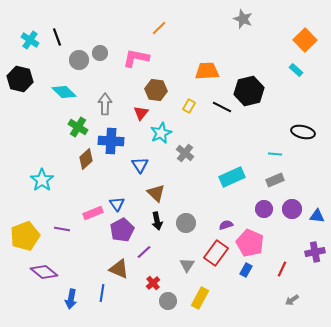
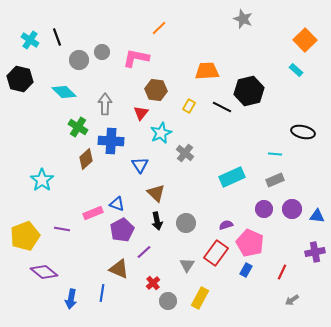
gray circle at (100, 53): moved 2 px right, 1 px up
blue triangle at (117, 204): rotated 35 degrees counterclockwise
red line at (282, 269): moved 3 px down
